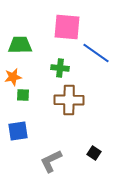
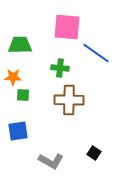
orange star: rotated 12 degrees clockwise
gray L-shape: rotated 125 degrees counterclockwise
